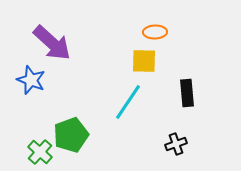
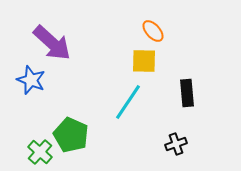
orange ellipse: moved 2 px left, 1 px up; rotated 50 degrees clockwise
green pentagon: rotated 28 degrees counterclockwise
